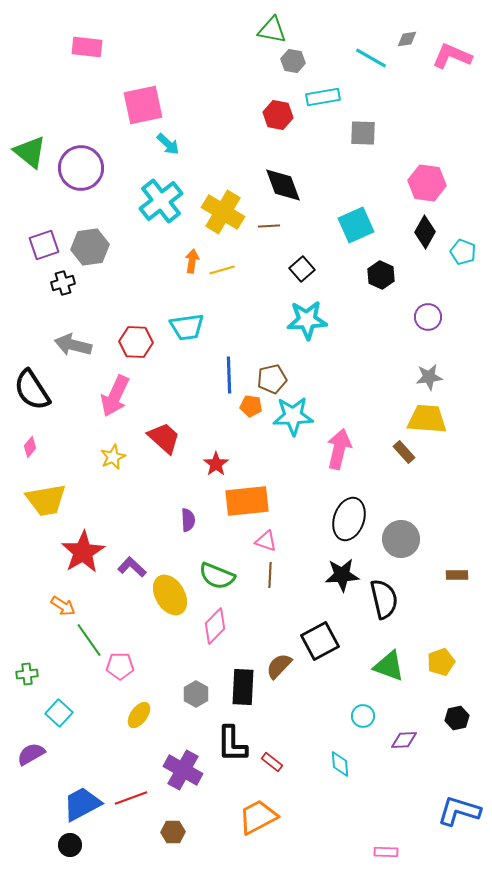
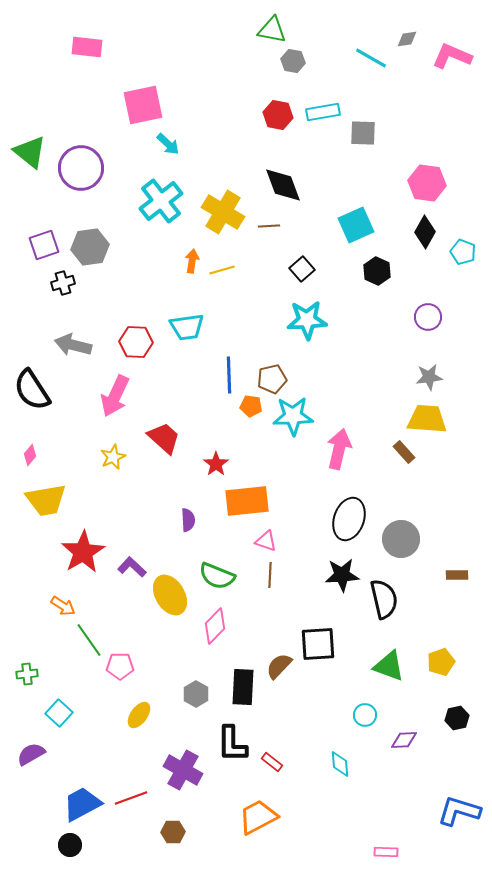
cyan rectangle at (323, 97): moved 15 px down
black hexagon at (381, 275): moved 4 px left, 4 px up
pink diamond at (30, 447): moved 8 px down
black square at (320, 641): moved 2 px left, 3 px down; rotated 24 degrees clockwise
cyan circle at (363, 716): moved 2 px right, 1 px up
